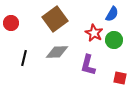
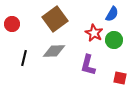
red circle: moved 1 px right, 1 px down
gray diamond: moved 3 px left, 1 px up
